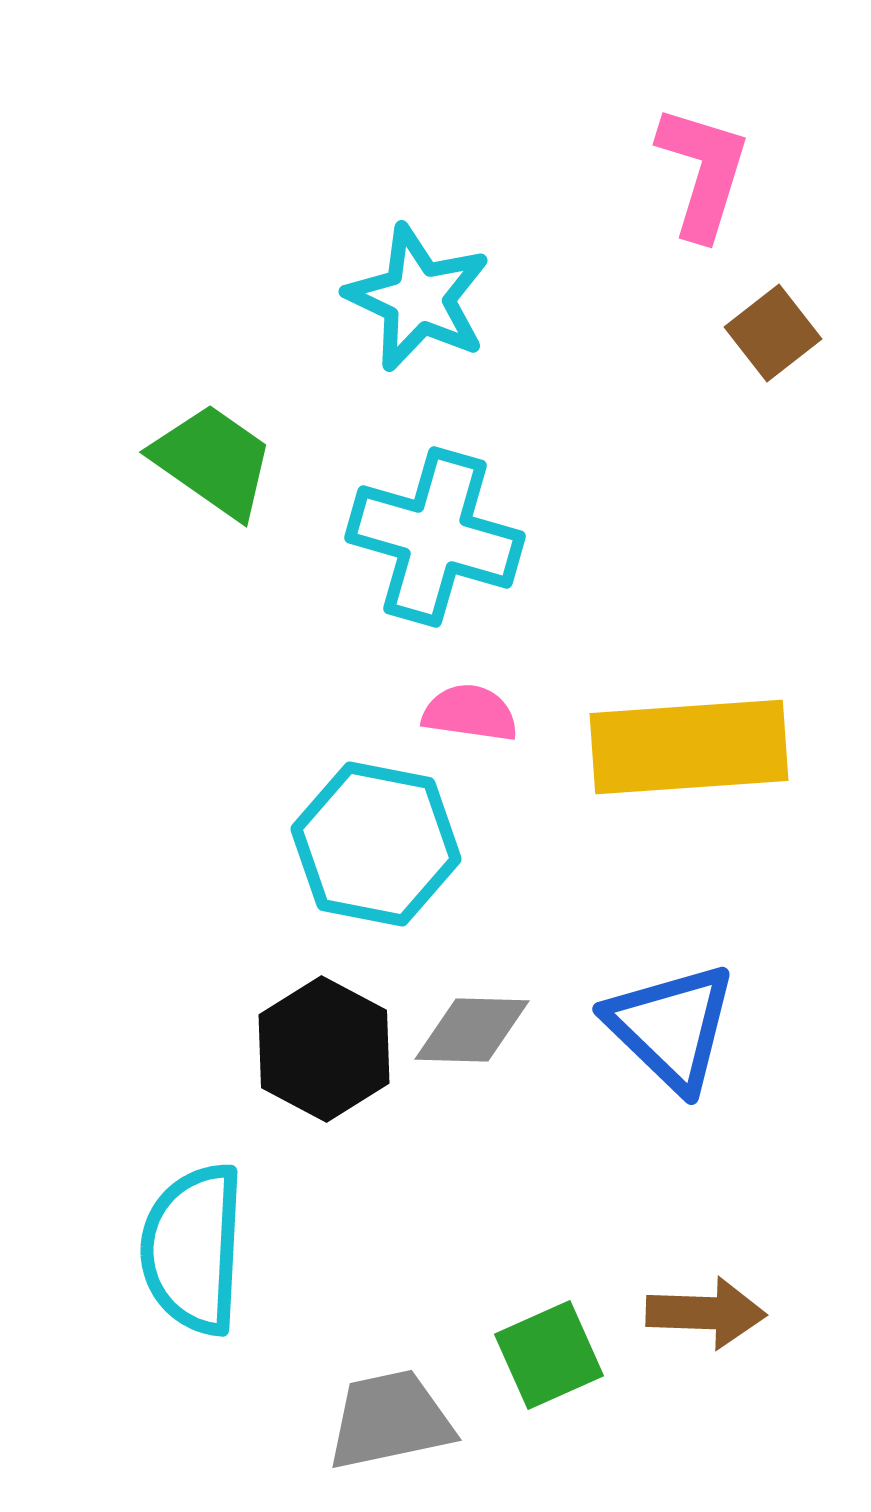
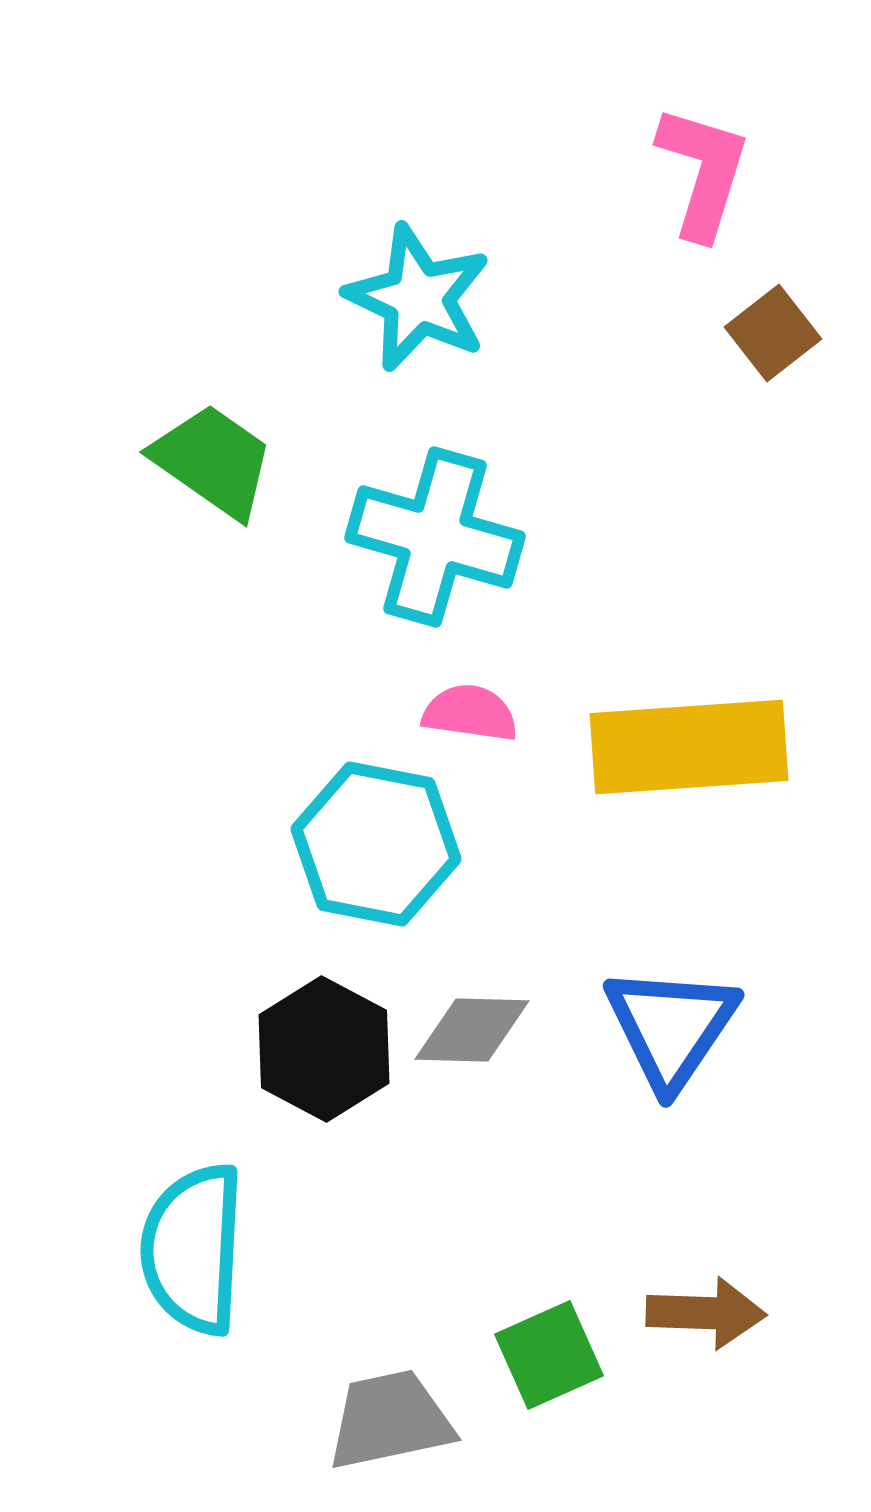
blue triangle: rotated 20 degrees clockwise
